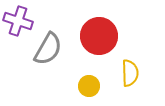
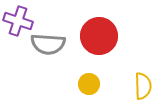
gray semicircle: moved 5 px up; rotated 64 degrees clockwise
yellow semicircle: moved 13 px right, 13 px down
yellow circle: moved 2 px up
